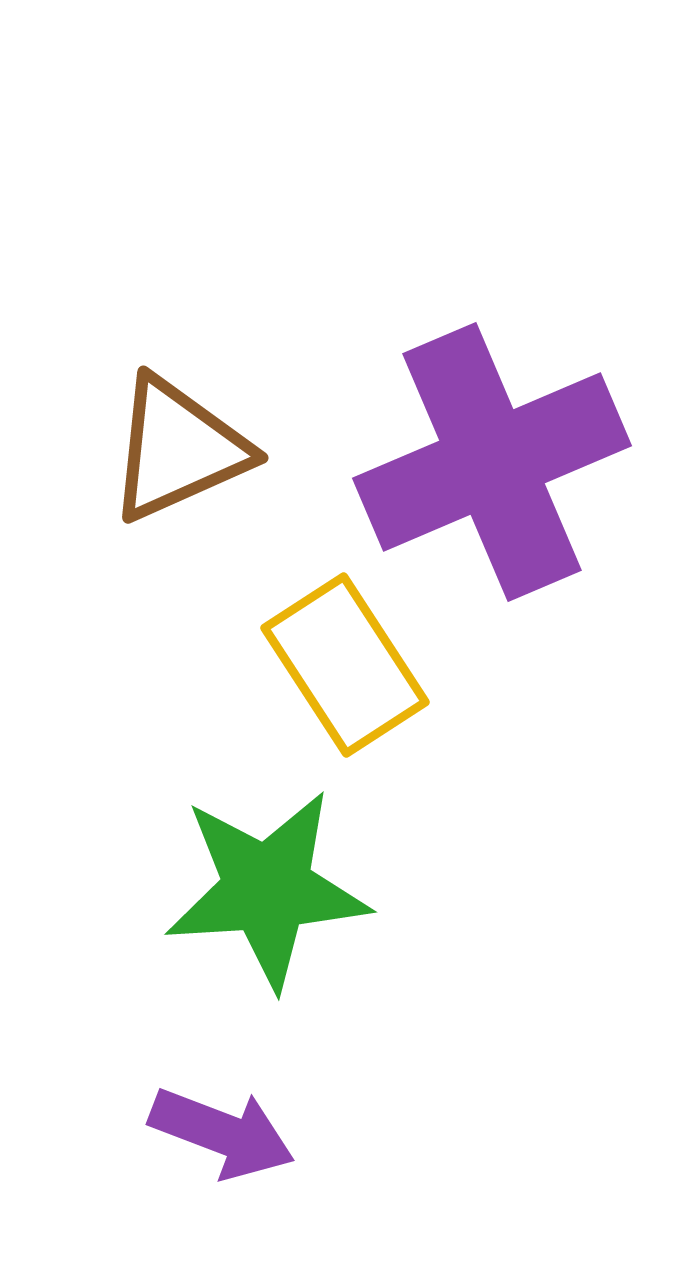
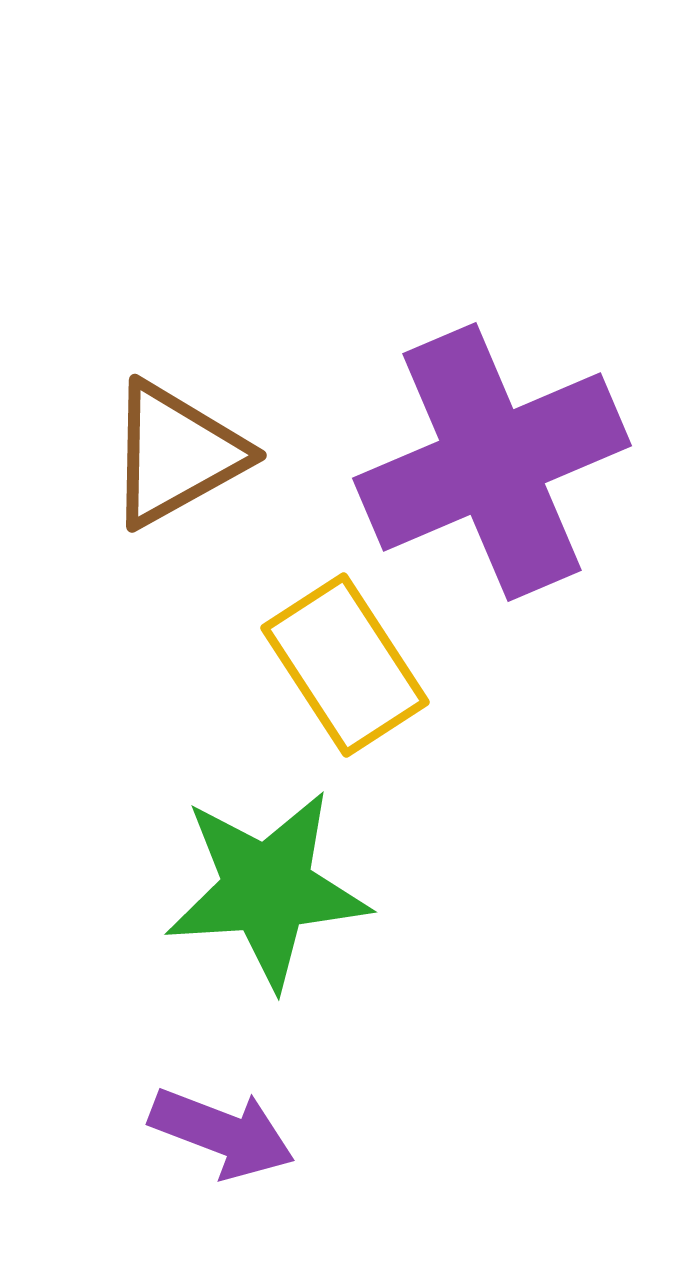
brown triangle: moved 2 px left, 5 px down; rotated 5 degrees counterclockwise
